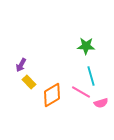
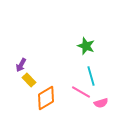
green star: rotated 18 degrees clockwise
yellow rectangle: moved 2 px up
orange diamond: moved 6 px left, 3 px down
